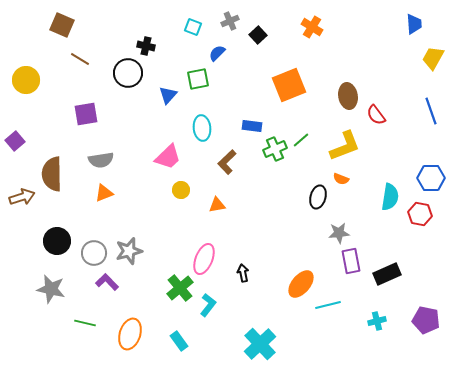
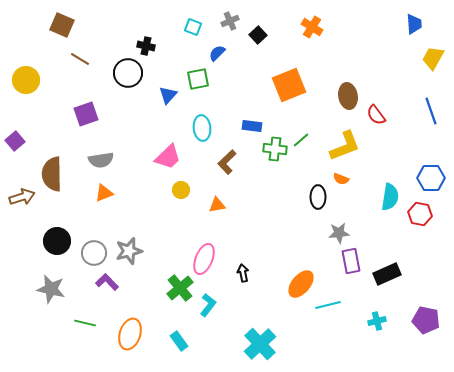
purple square at (86, 114): rotated 10 degrees counterclockwise
green cross at (275, 149): rotated 30 degrees clockwise
black ellipse at (318, 197): rotated 15 degrees counterclockwise
